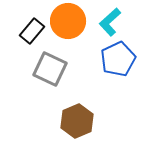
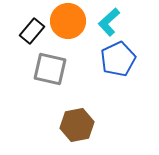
cyan L-shape: moved 1 px left
gray square: rotated 12 degrees counterclockwise
brown hexagon: moved 4 px down; rotated 12 degrees clockwise
